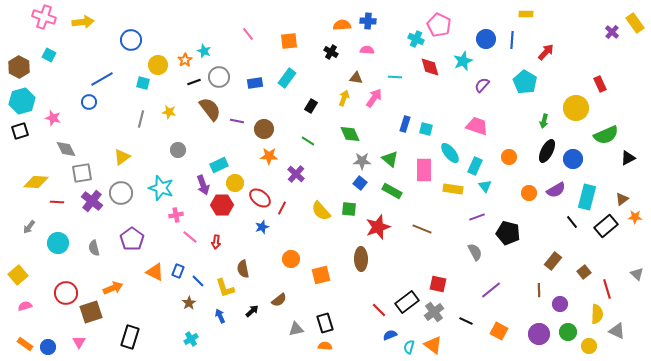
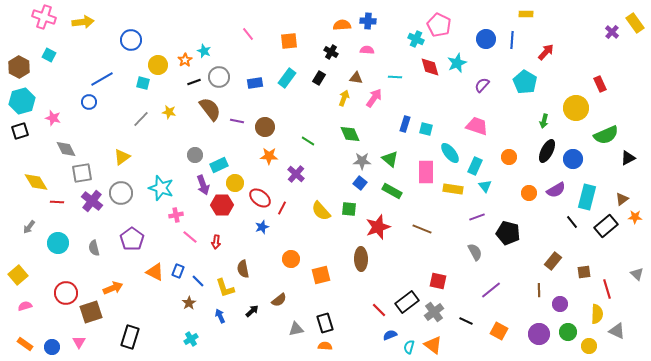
cyan star at (463, 61): moved 6 px left, 2 px down
black rectangle at (311, 106): moved 8 px right, 28 px up
gray line at (141, 119): rotated 30 degrees clockwise
brown circle at (264, 129): moved 1 px right, 2 px up
gray circle at (178, 150): moved 17 px right, 5 px down
pink rectangle at (424, 170): moved 2 px right, 2 px down
yellow diamond at (36, 182): rotated 55 degrees clockwise
brown square at (584, 272): rotated 32 degrees clockwise
red square at (438, 284): moved 3 px up
blue circle at (48, 347): moved 4 px right
